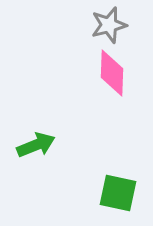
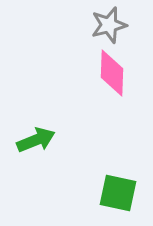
green arrow: moved 5 px up
